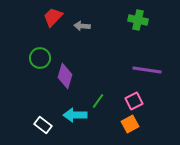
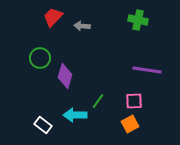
pink square: rotated 24 degrees clockwise
